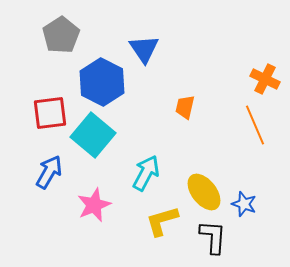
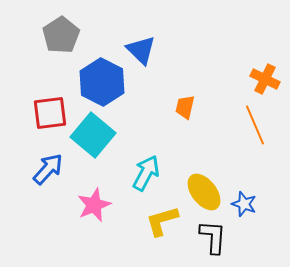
blue triangle: moved 3 px left, 1 px down; rotated 12 degrees counterclockwise
blue arrow: moved 1 px left, 3 px up; rotated 12 degrees clockwise
